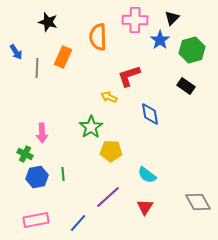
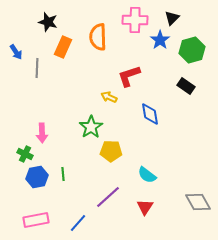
orange rectangle: moved 10 px up
